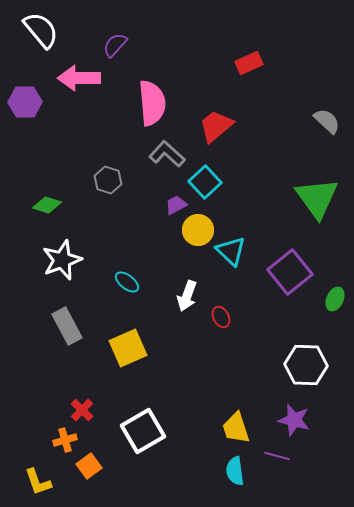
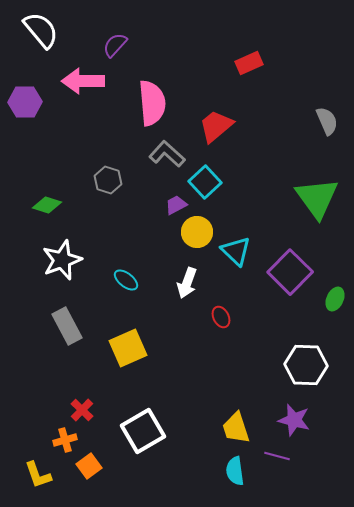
pink arrow: moved 4 px right, 3 px down
gray semicircle: rotated 24 degrees clockwise
yellow circle: moved 1 px left, 2 px down
cyan triangle: moved 5 px right
purple square: rotated 6 degrees counterclockwise
cyan ellipse: moved 1 px left, 2 px up
white arrow: moved 13 px up
yellow L-shape: moved 7 px up
